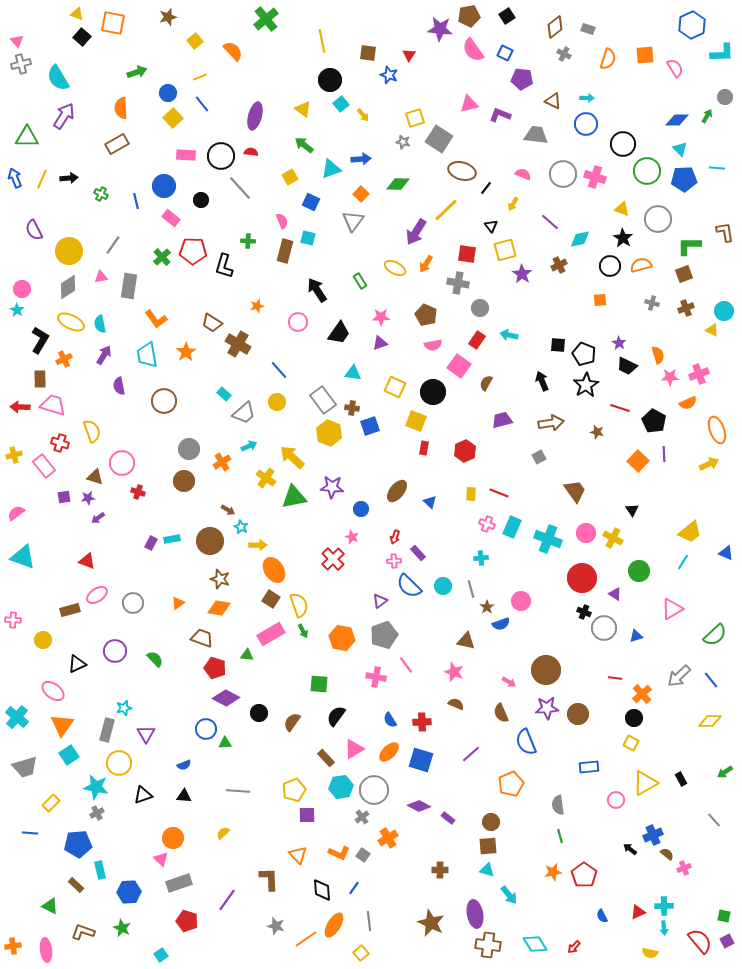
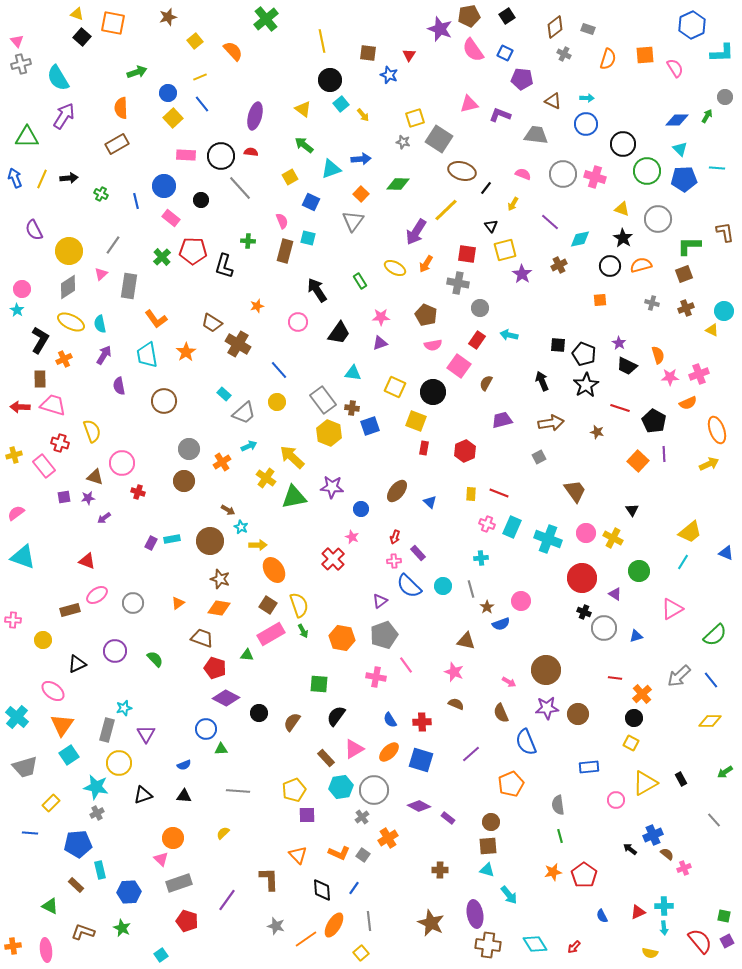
purple star at (440, 29): rotated 15 degrees clockwise
pink triangle at (101, 277): moved 3 px up; rotated 32 degrees counterclockwise
purple arrow at (98, 518): moved 6 px right
brown square at (271, 599): moved 3 px left, 6 px down
green triangle at (225, 743): moved 4 px left, 6 px down
